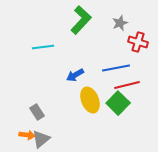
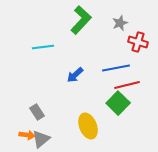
blue arrow: rotated 12 degrees counterclockwise
yellow ellipse: moved 2 px left, 26 px down
